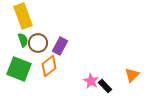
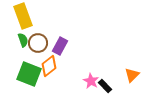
green square: moved 10 px right, 5 px down
